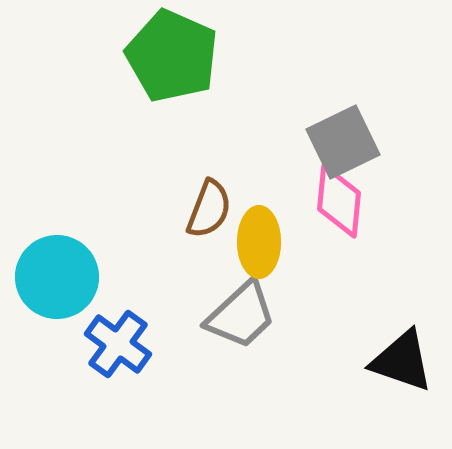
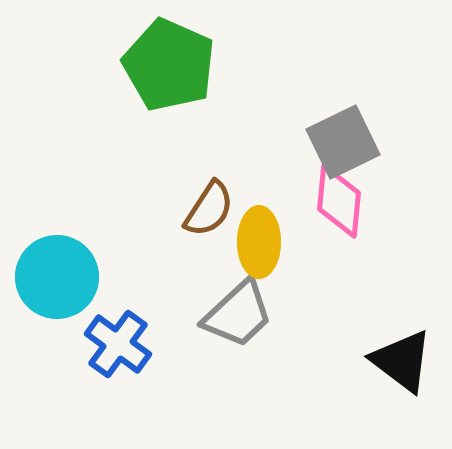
green pentagon: moved 3 px left, 9 px down
brown semicircle: rotated 12 degrees clockwise
gray trapezoid: moved 3 px left, 1 px up
black triangle: rotated 18 degrees clockwise
